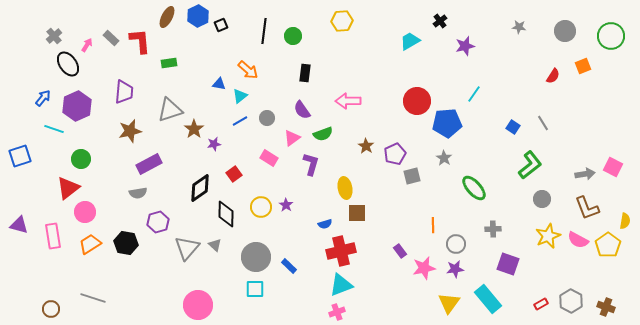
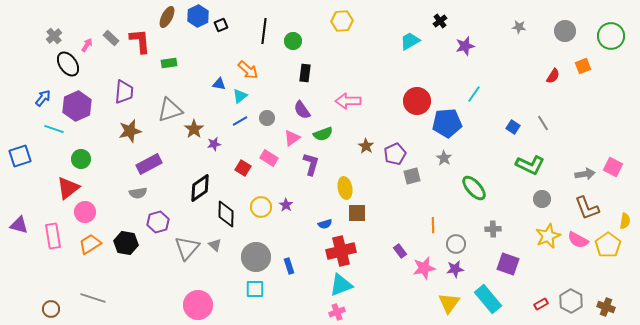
green circle at (293, 36): moved 5 px down
green L-shape at (530, 165): rotated 64 degrees clockwise
red square at (234, 174): moved 9 px right, 6 px up; rotated 21 degrees counterclockwise
blue rectangle at (289, 266): rotated 28 degrees clockwise
